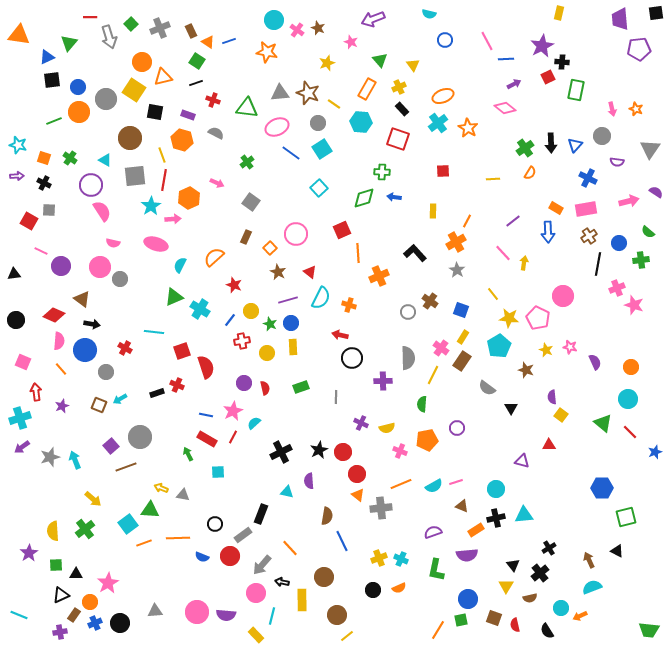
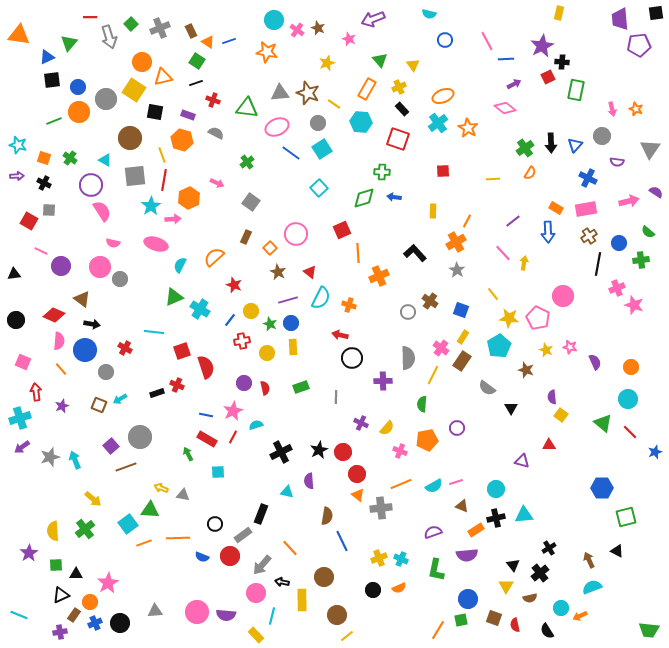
pink star at (351, 42): moved 2 px left, 3 px up
purple pentagon at (639, 49): moved 4 px up
cyan semicircle at (254, 423): moved 2 px right, 2 px down; rotated 24 degrees clockwise
yellow semicircle at (387, 428): rotated 35 degrees counterclockwise
